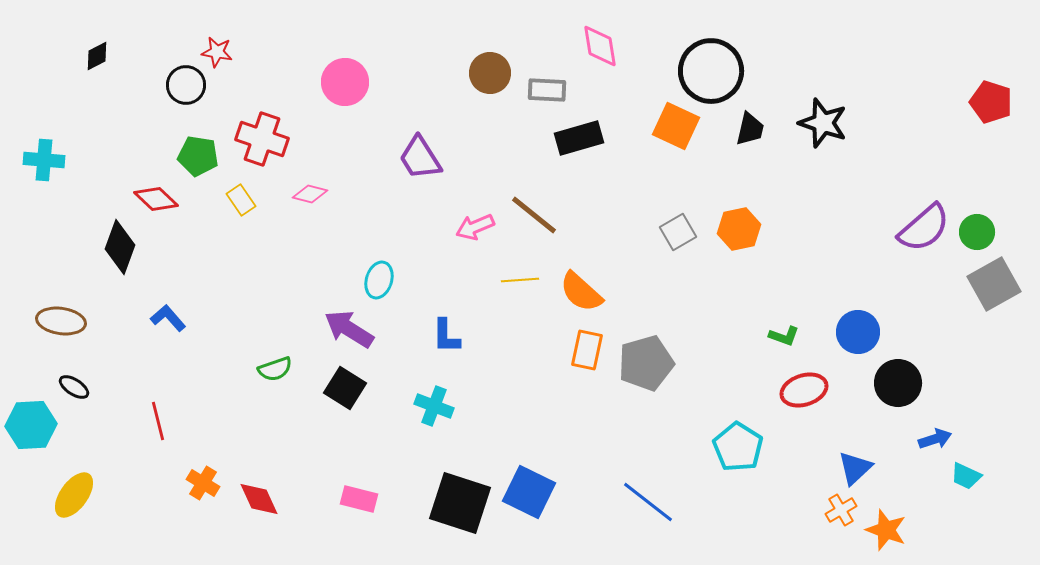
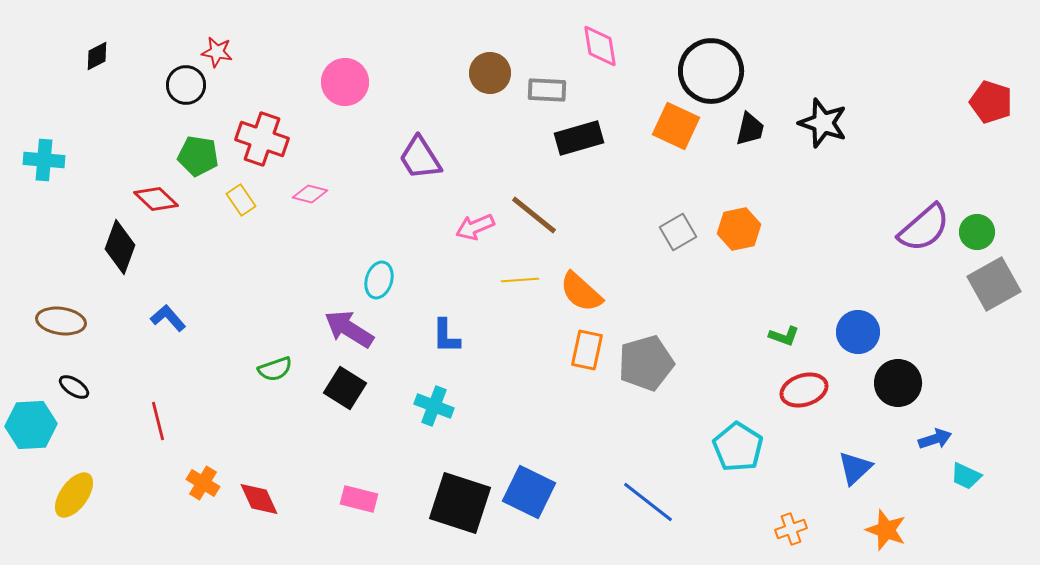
orange cross at (841, 510): moved 50 px left, 19 px down; rotated 12 degrees clockwise
